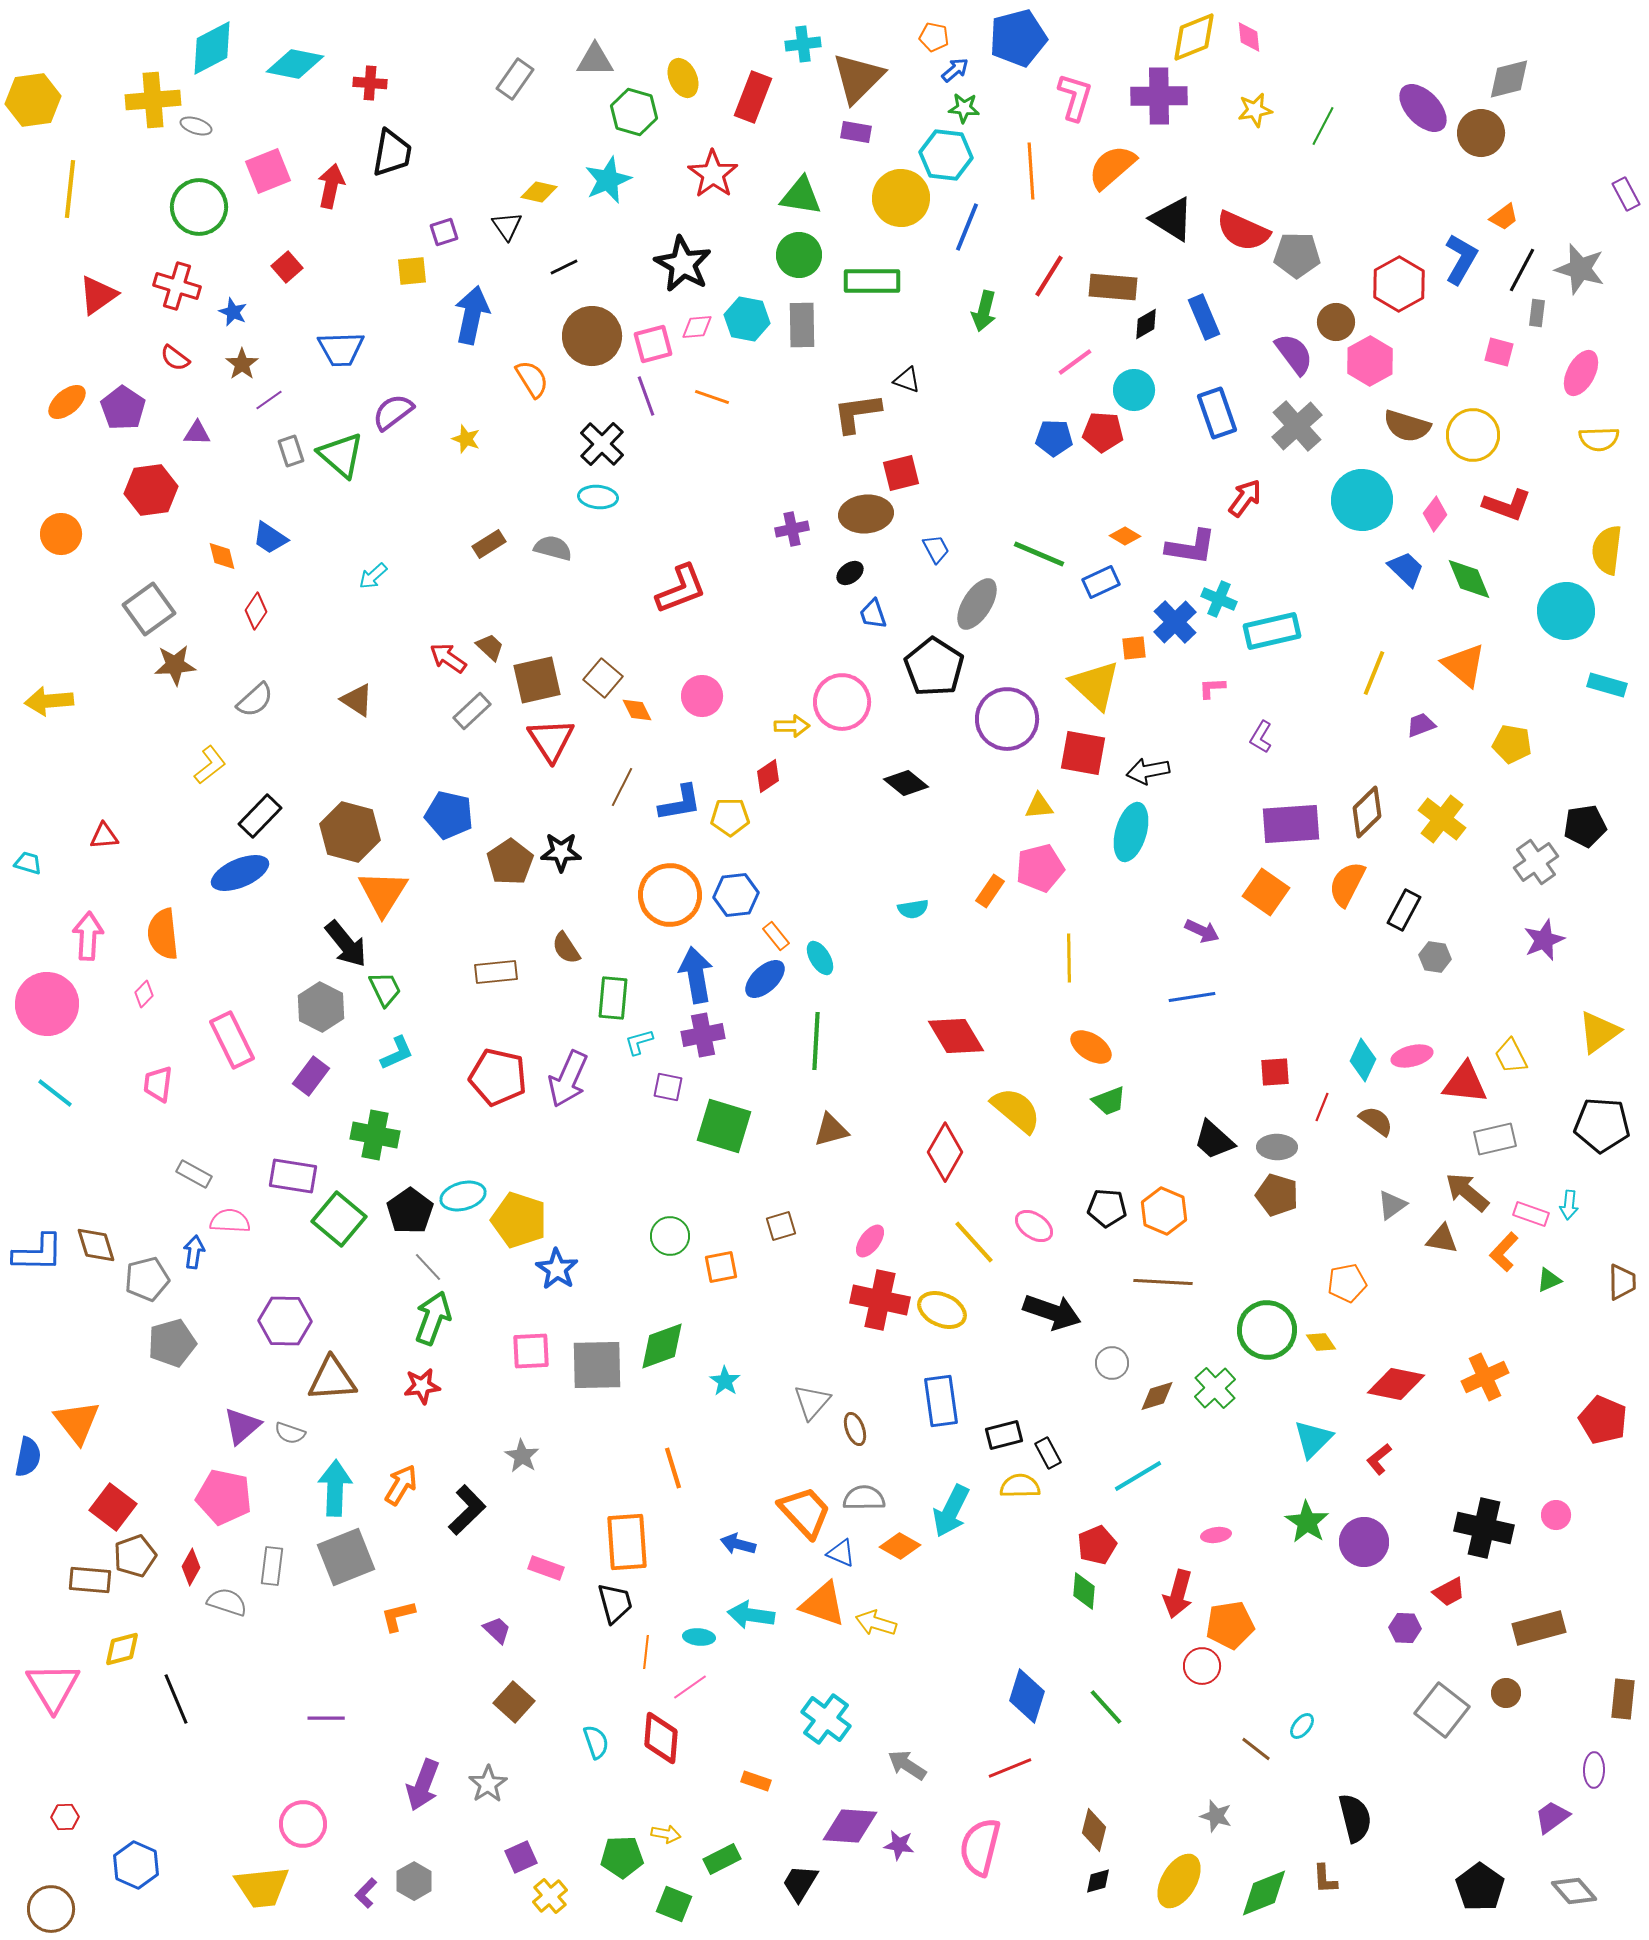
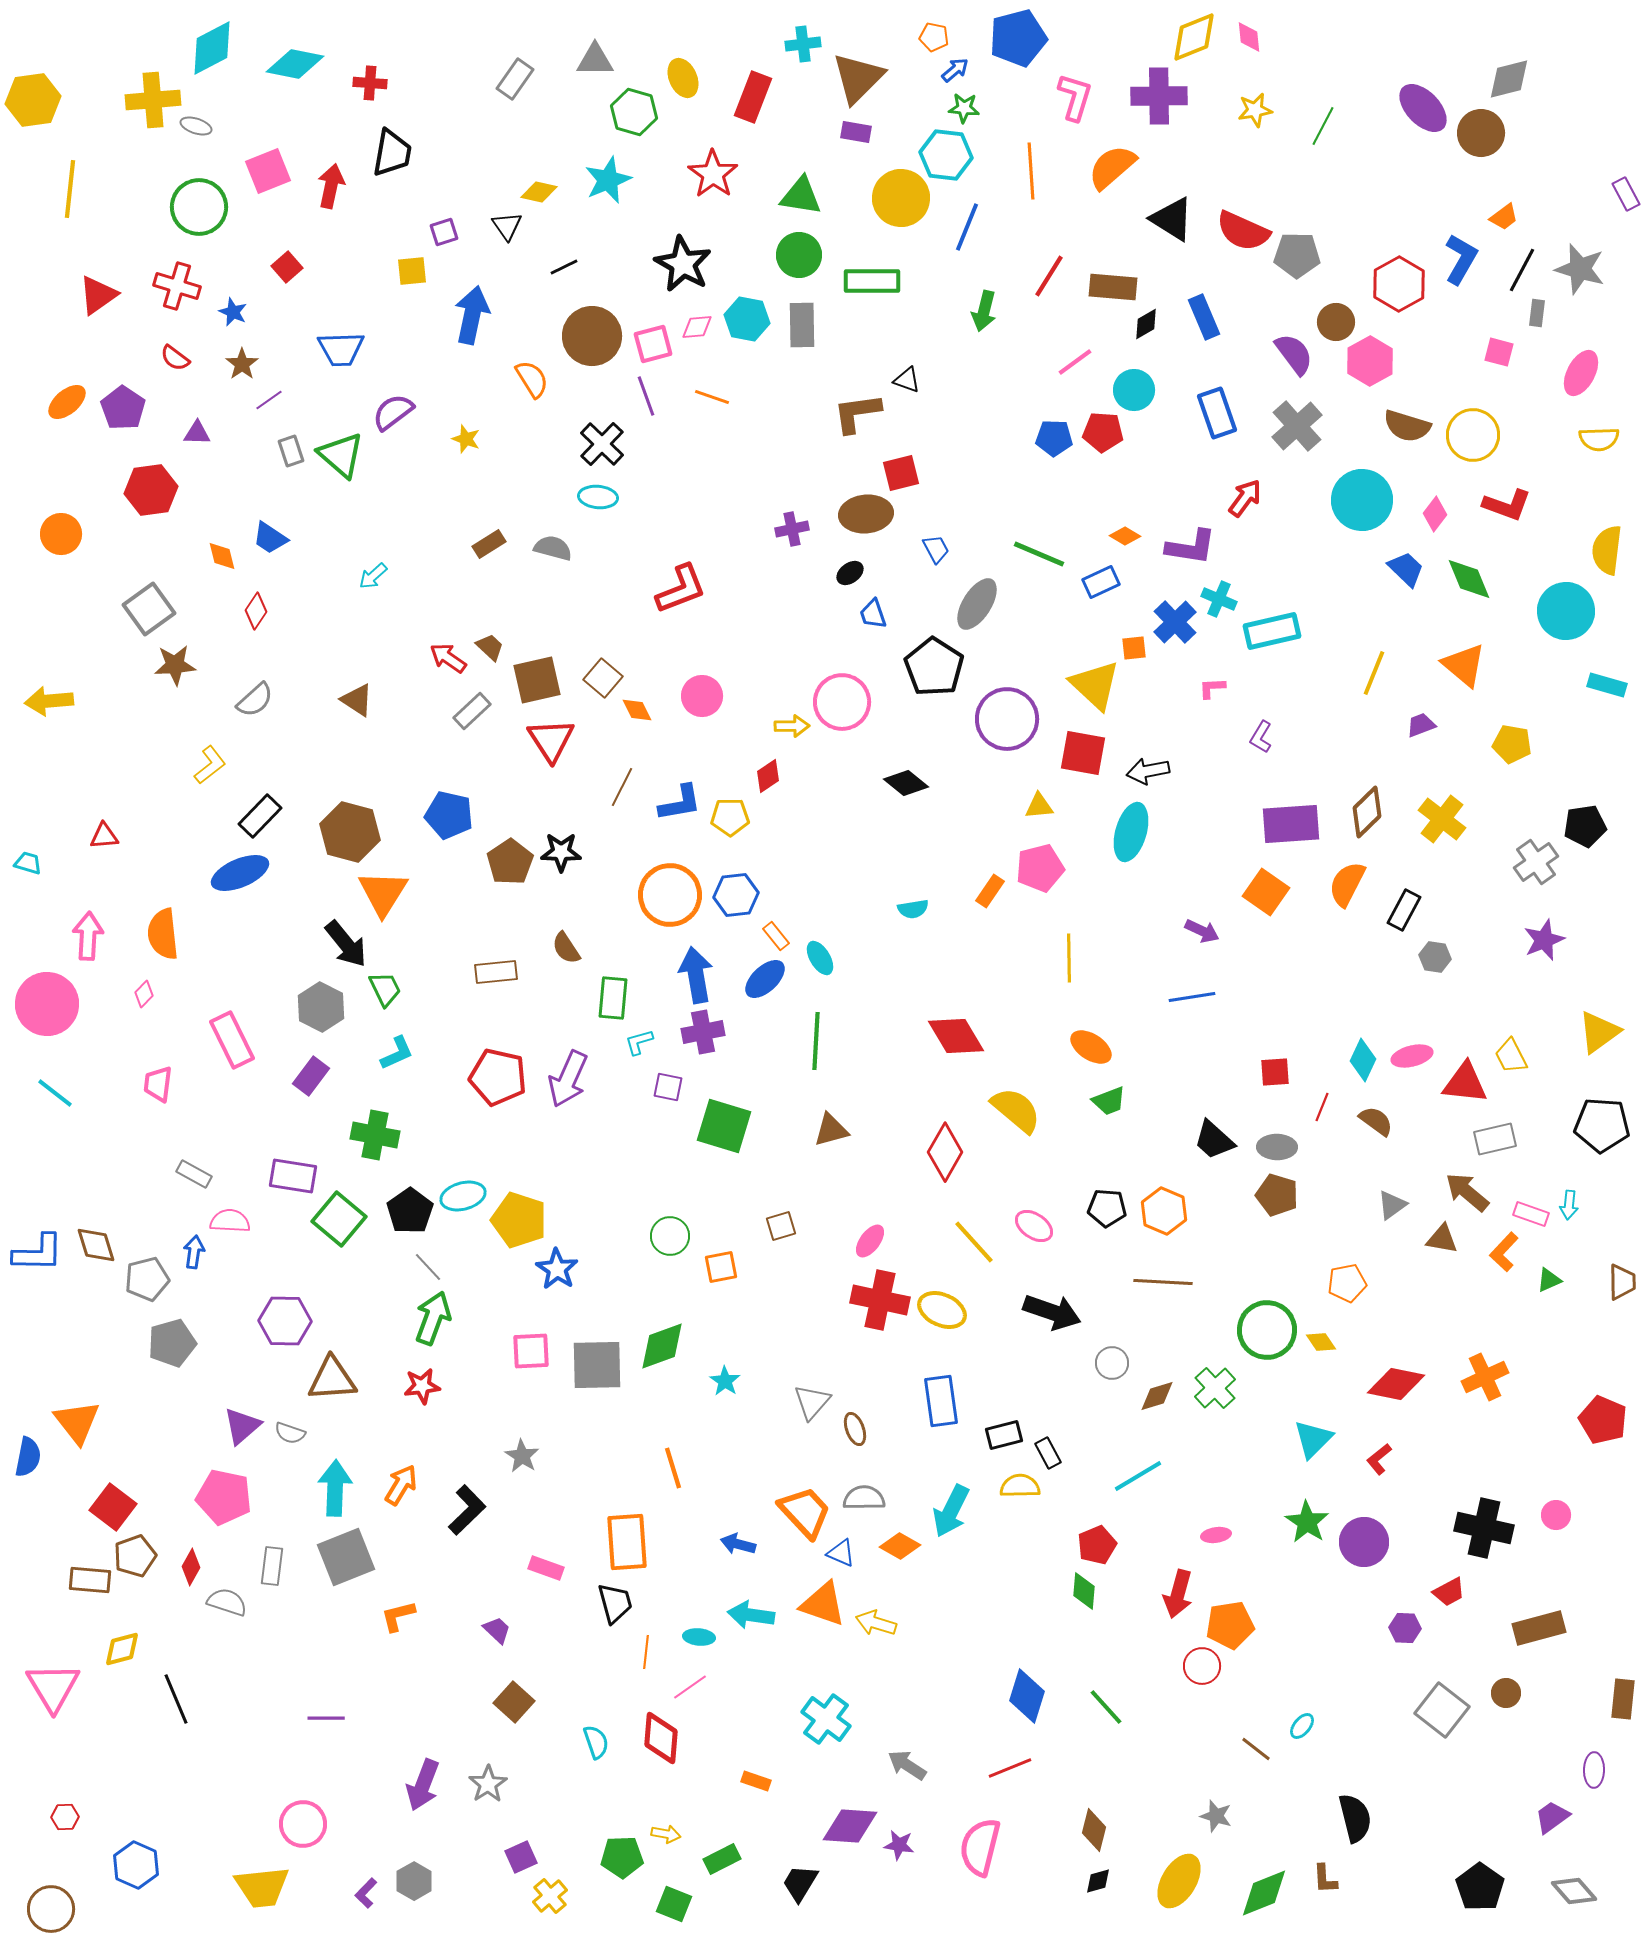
purple cross at (703, 1035): moved 3 px up
